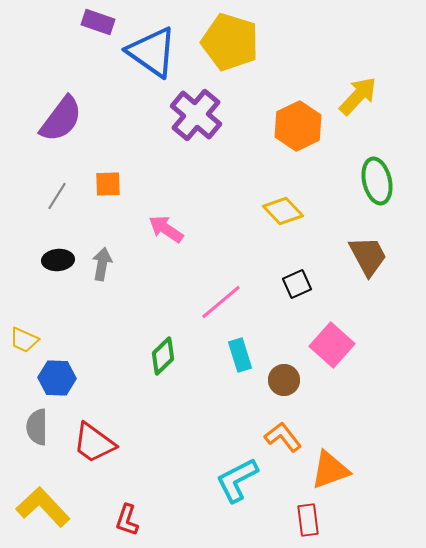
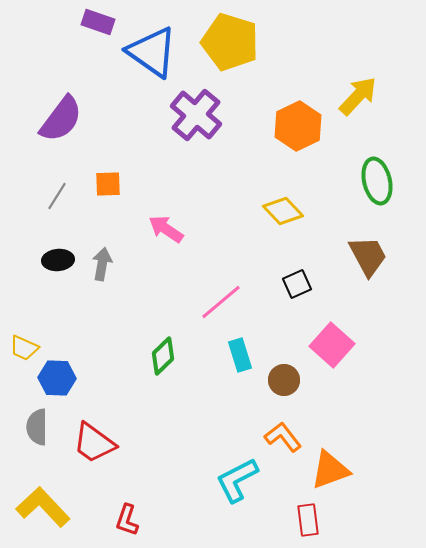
yellow trapezoid: moved 8 px down
